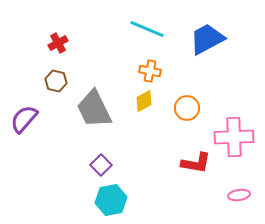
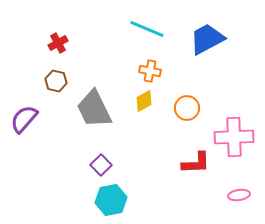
red L-shape: rotated 12 degrees counterclockwise
